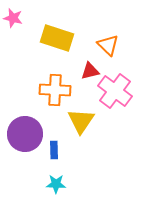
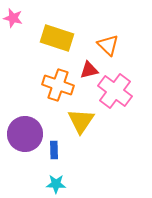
red triangle: moved 1 px left, 1 px up
orange cross: moved 3 px right, 5 px up; rotated 16 degrees clockwise
